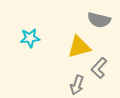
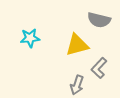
yellow triangle: moved 2 px left, 2 px up
